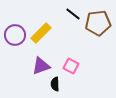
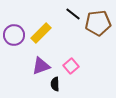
purple circle: moved 1 px left
pink square: rotated 21 degrees clockwise
